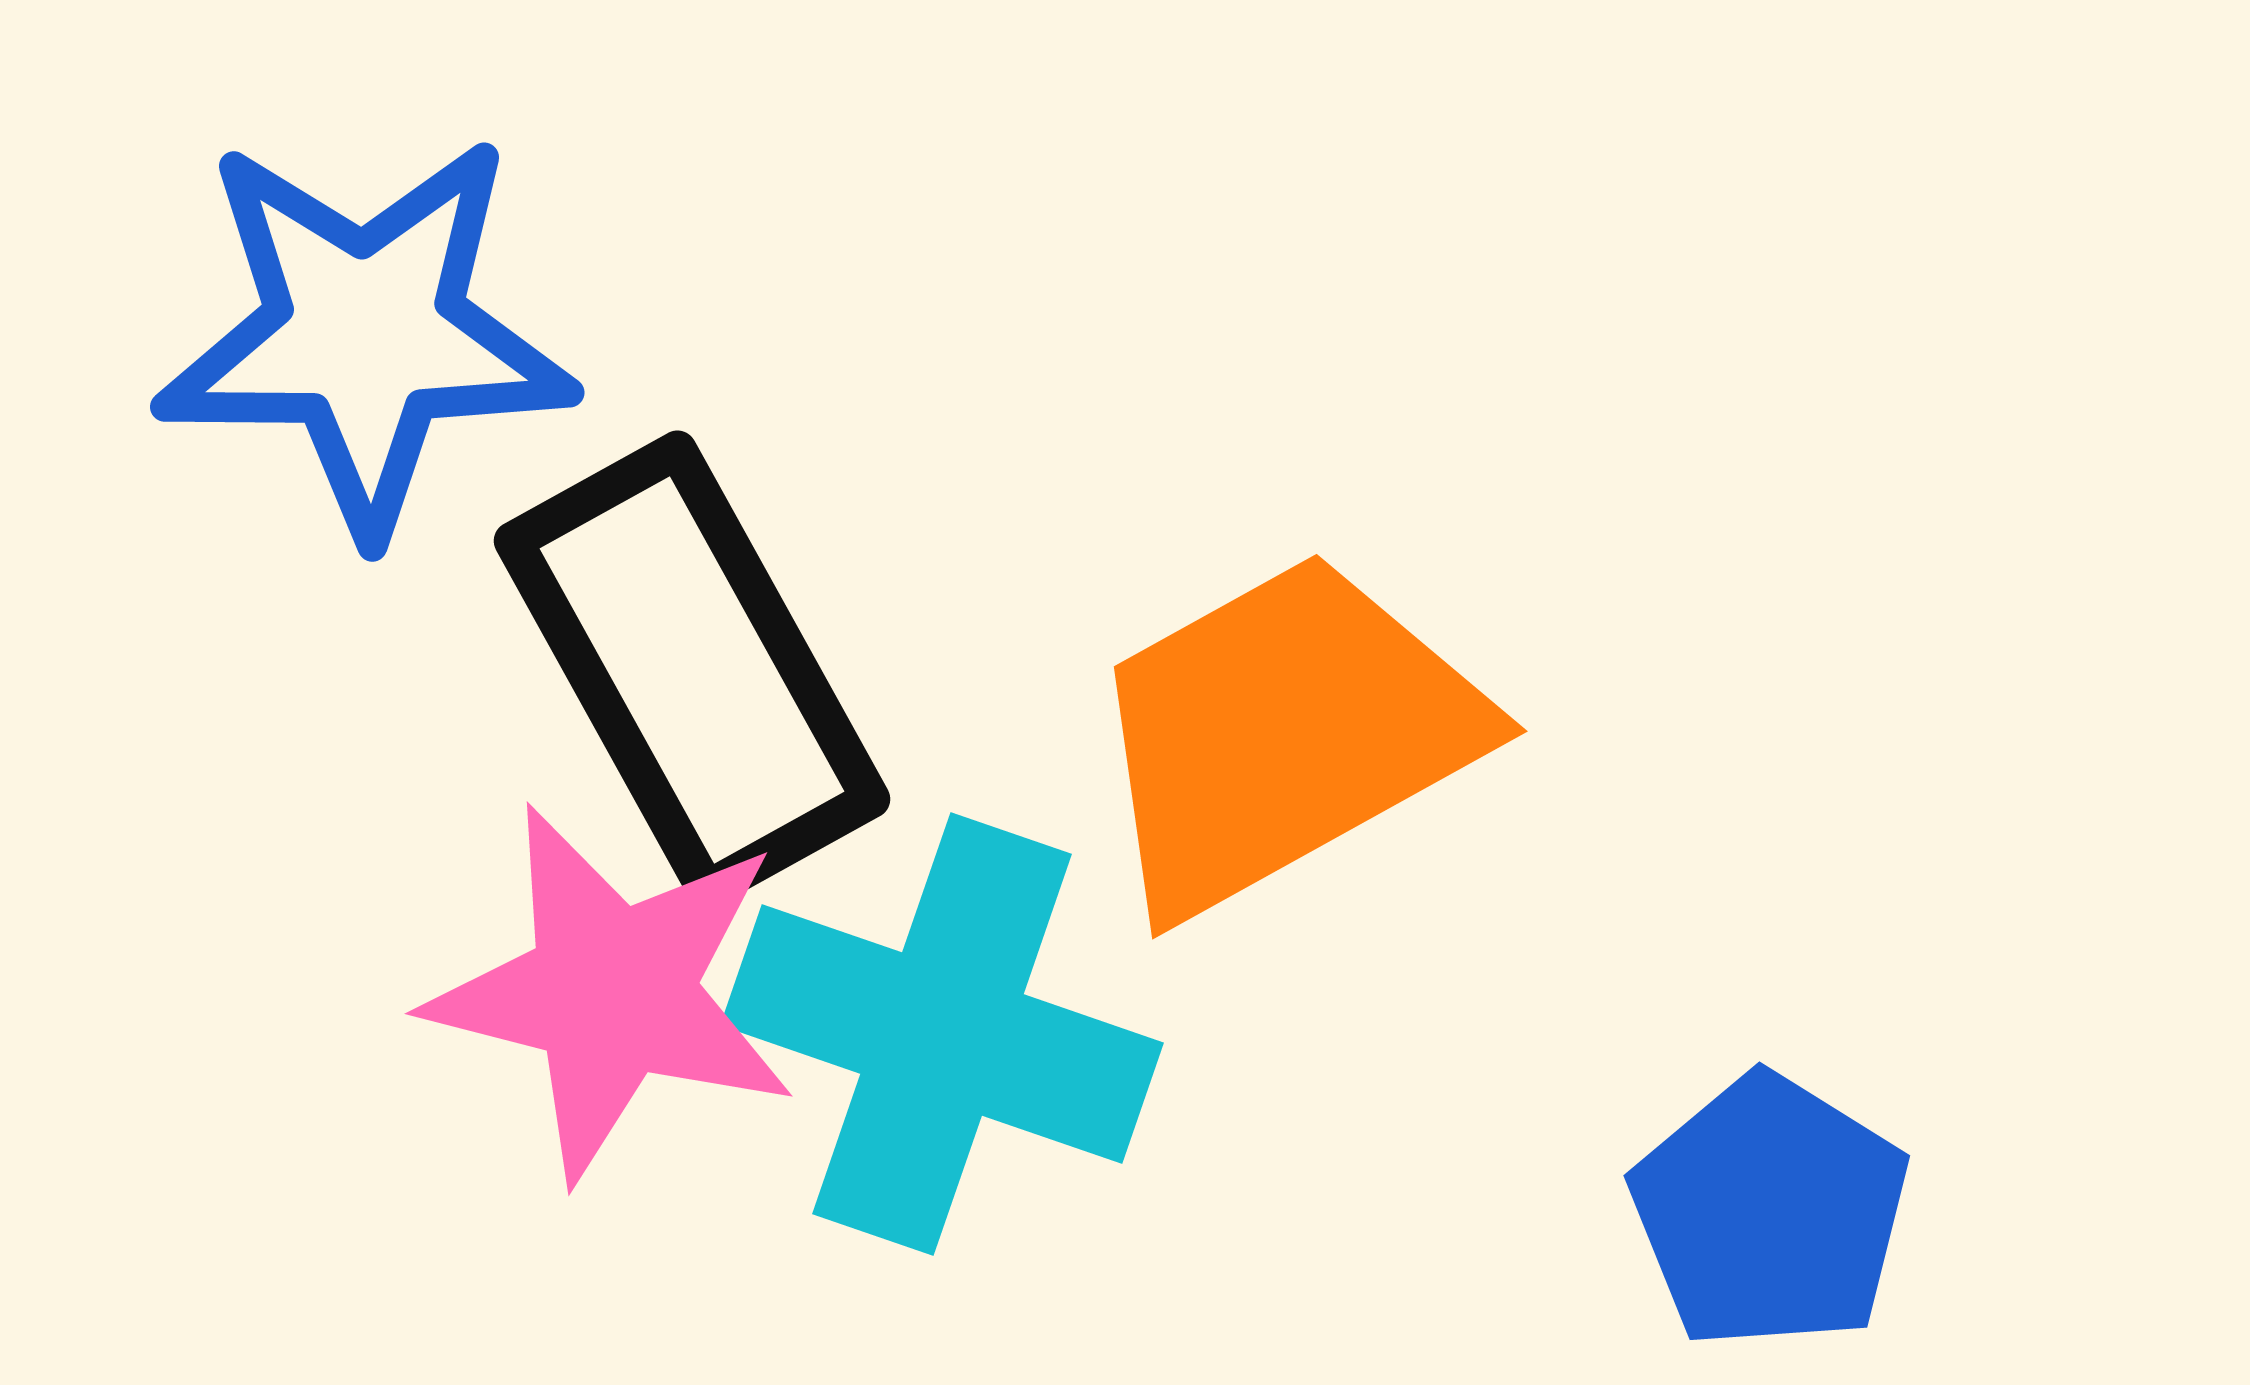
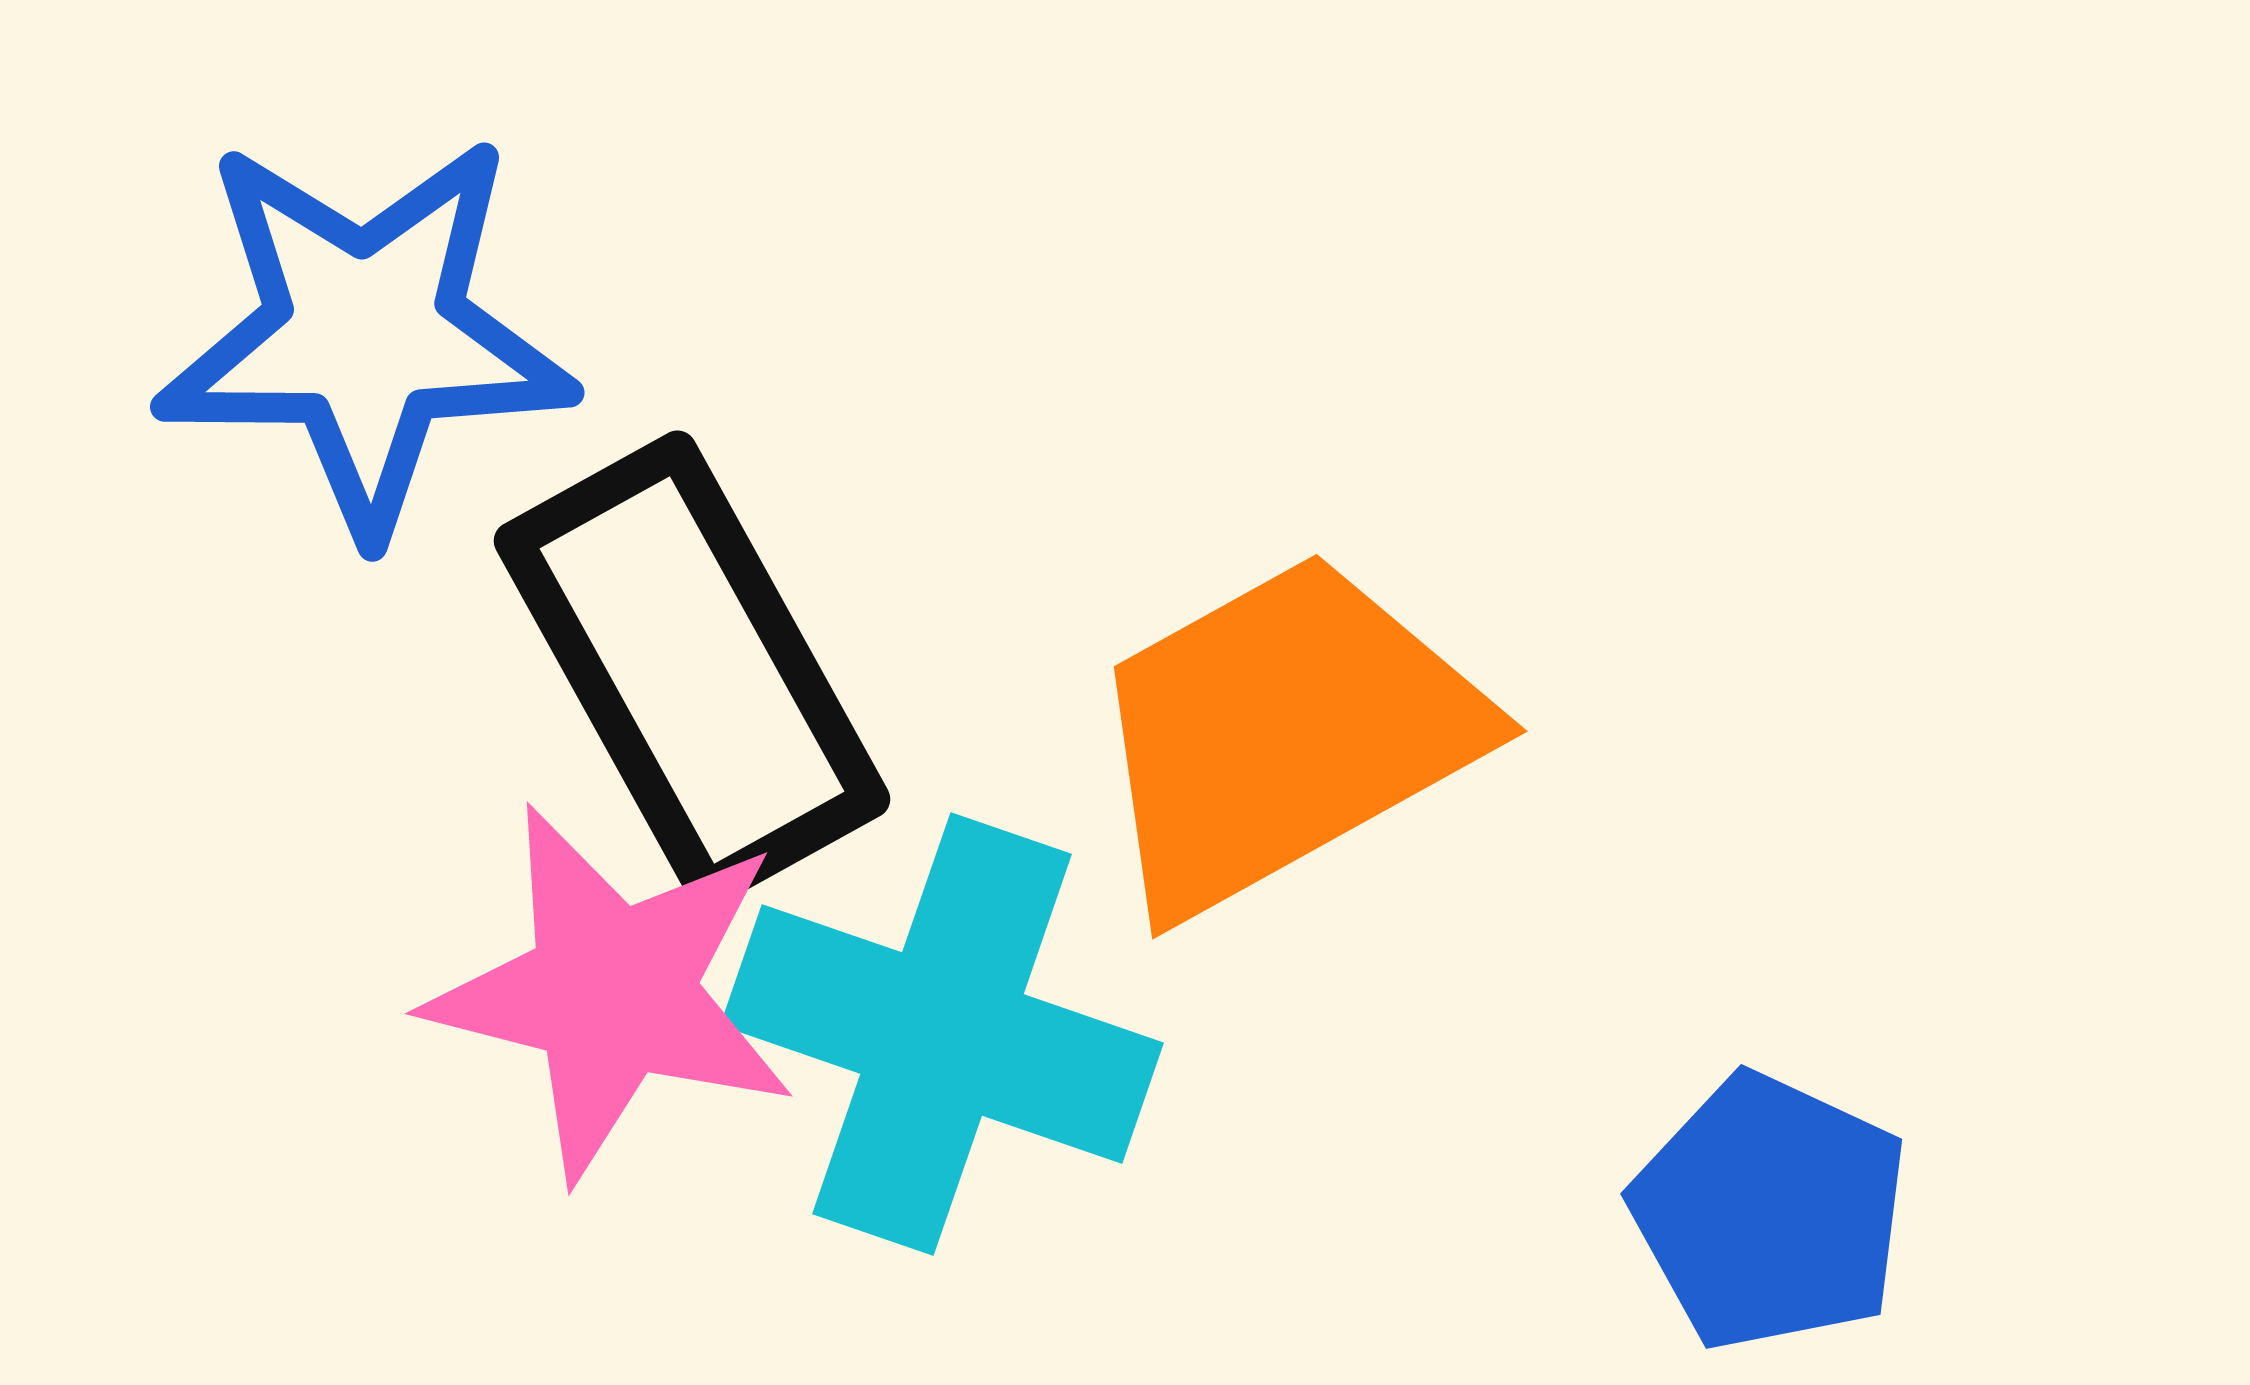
blue pentagon: rotated 7 degrees counterclockwise
